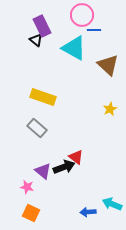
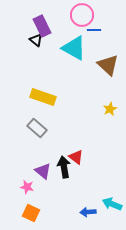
black arrow: rotated 80 degrees counterclockwise
